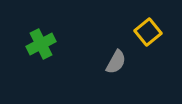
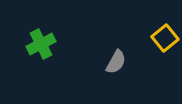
yellow square: moved 17 px right, 6 px down
